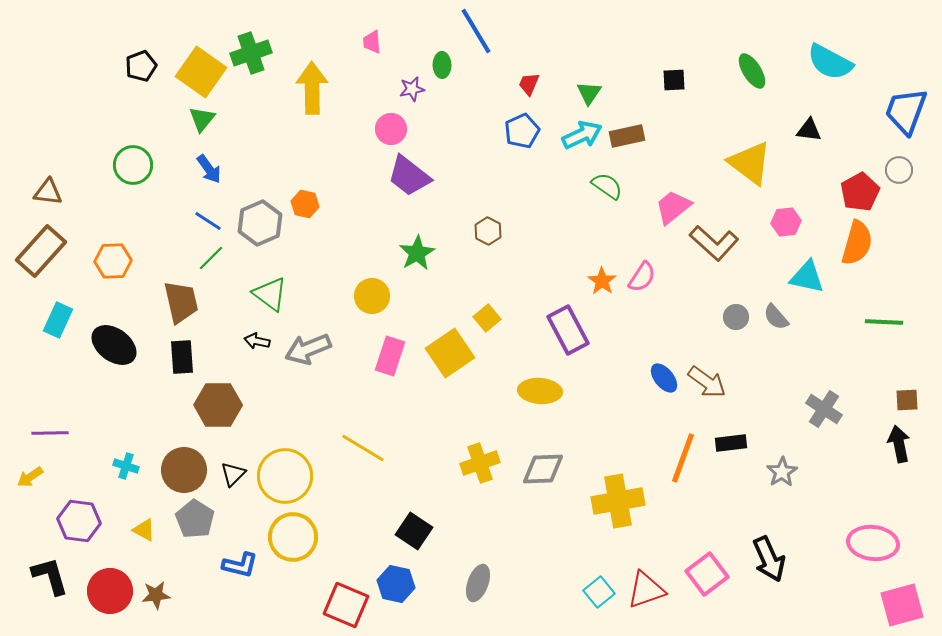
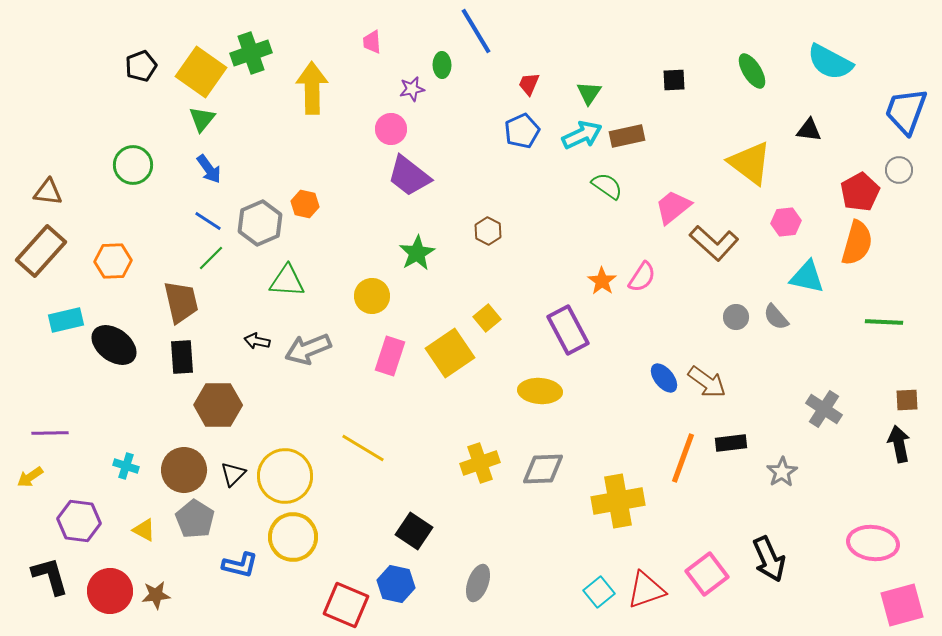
green triangle at (270, 294): moved 17 px right, 13 px up; rotated 33 degrees counterclockwise
cyan rectangle at (58, 320): moved 8 px right; rotated 52 degrees clockwise
